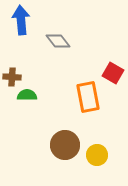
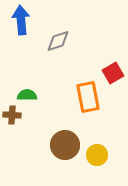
gray diamond: rotated 70 degrees counterclockwise
red square: rotated 30 degrees clockwise
brown cross: moved 38 px down
